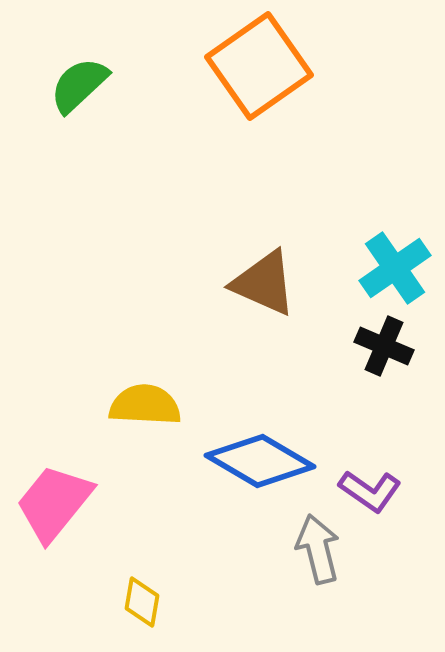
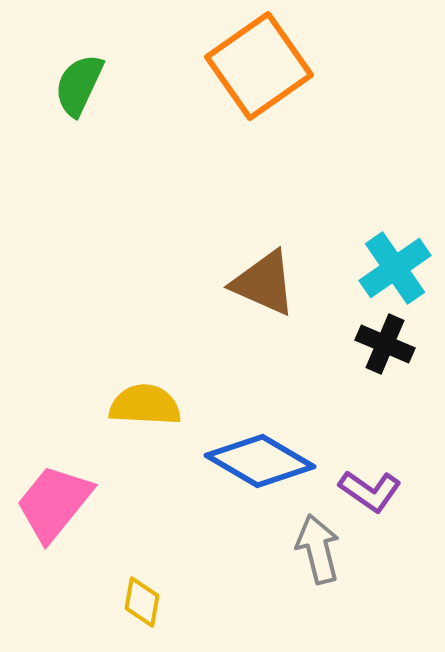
green semicircle: rotated 22 degrees counterclockwise
black cross: moved 1 px right, 2 px up
